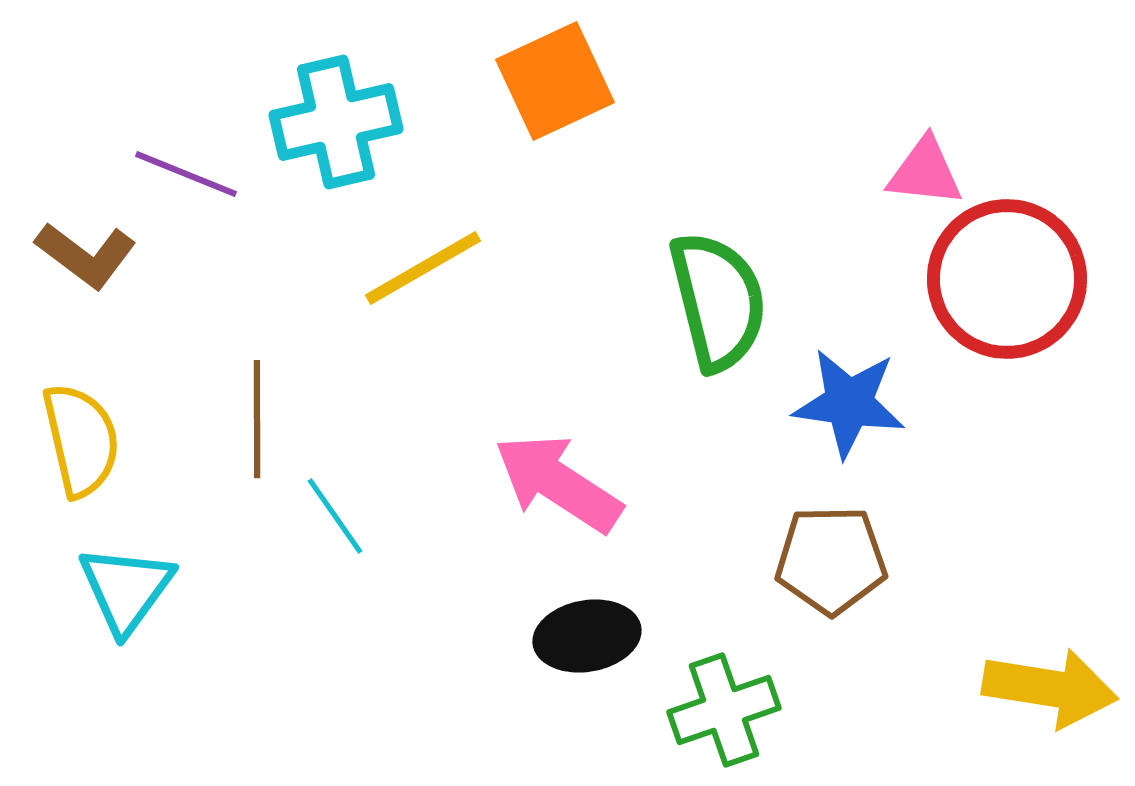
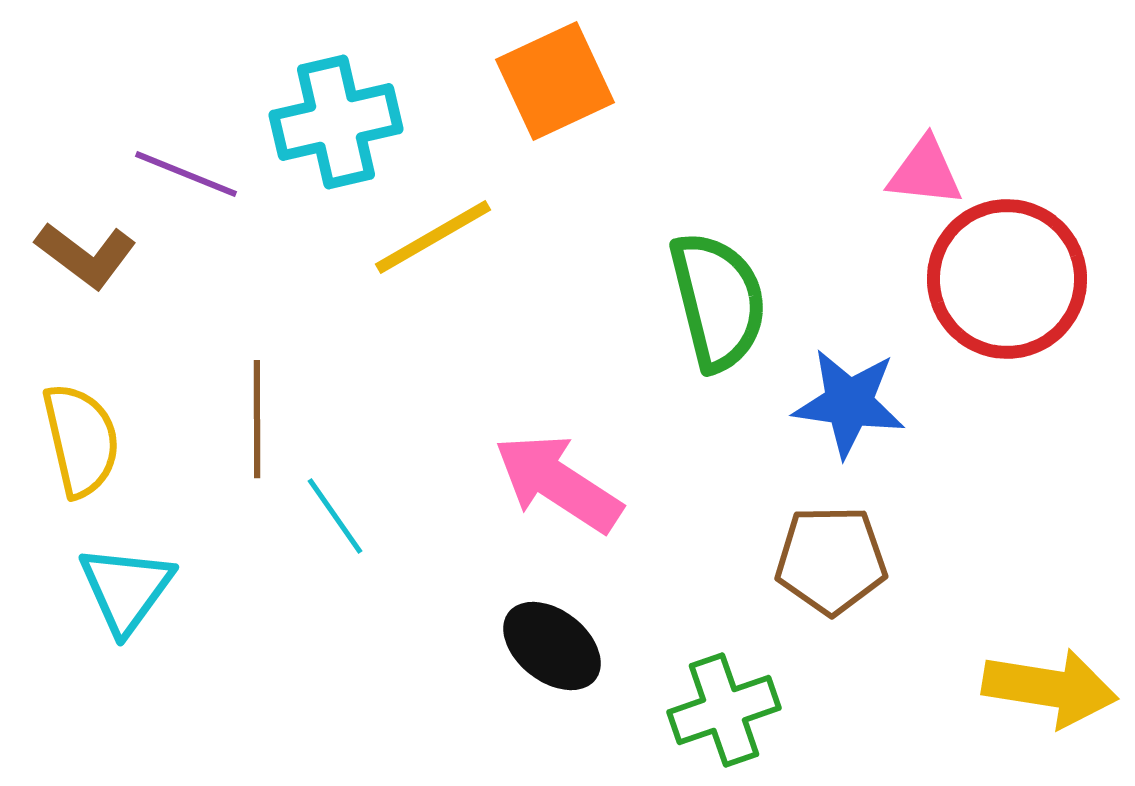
yellow line: moved 10 px right, 31 px up
black ellipse: moved 35 px left, 10 px down; rotated 48 degrees clockwise
